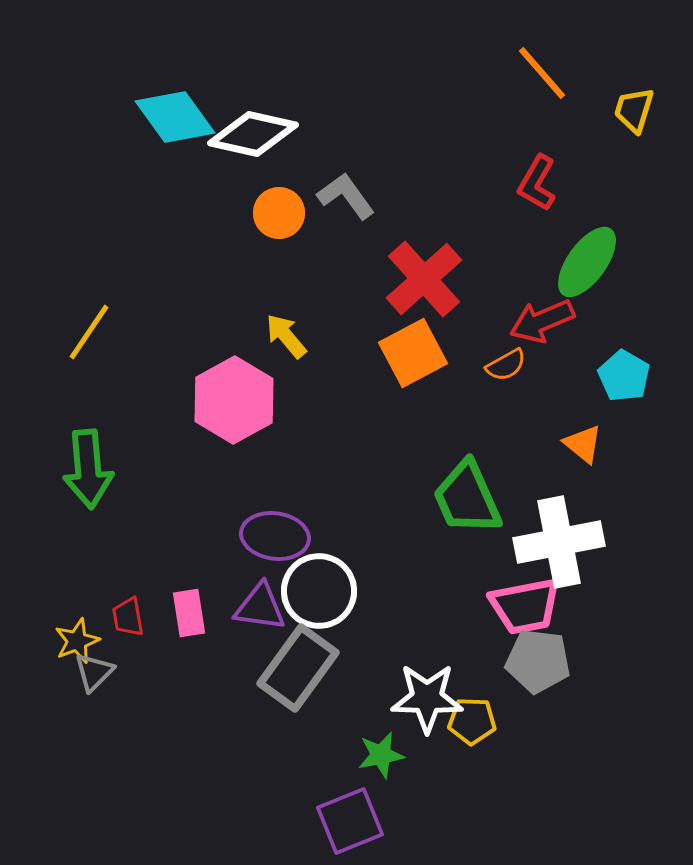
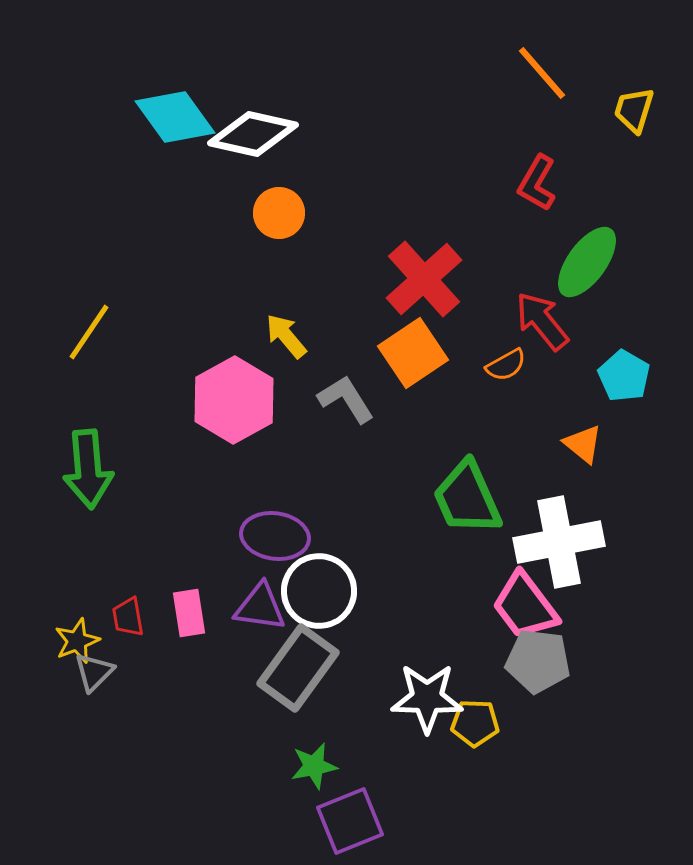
gray L-shape: moved 203 px down; rotated 4 degrees clockwise
red arrow: rotated 74 degrees clockwise
orange square: rotated 6 degrees counterclockwise
pink trapezoid: rotated 64 degrees clockwise
yellow pentagon: moved 3 px right, 2 px down
green star: moved 67 px left, 11 px down
